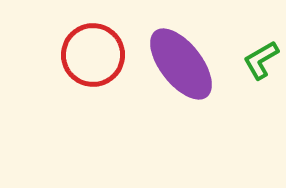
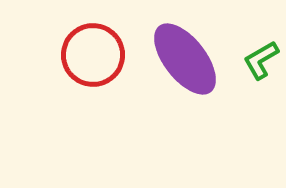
purple ellipse: moved 4 px right, 5 px up
